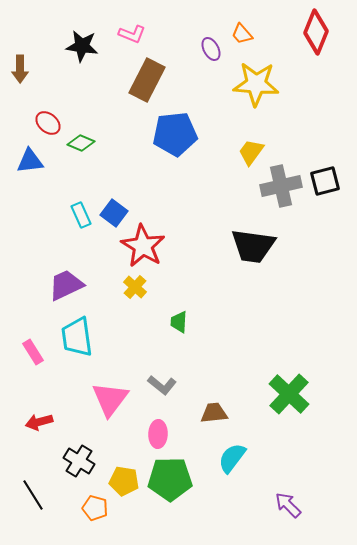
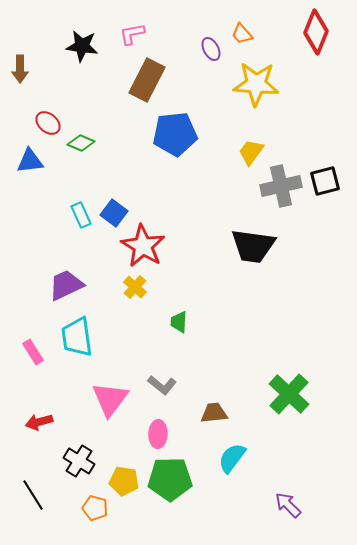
pink L-shape: rotated 148 degrees clockwise
